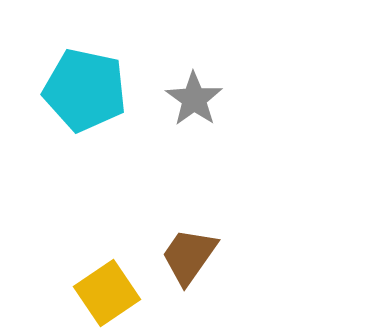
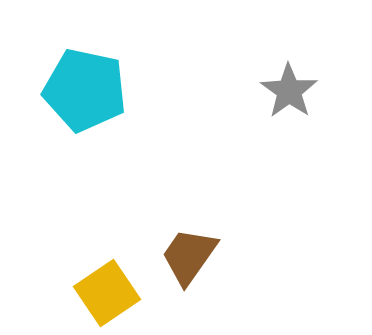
gray star: moved 95 px right, 8 px up
